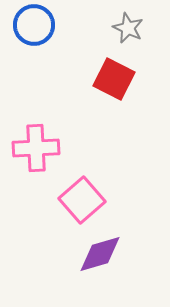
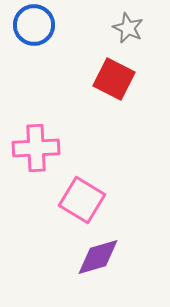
pink square: rotated 18 degrees counterclockwise
purple diamond: moved 2 px left, 3 px down
